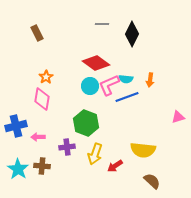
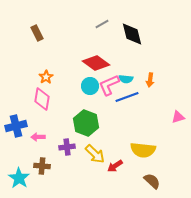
gray line: rotated 32 degrees counterclockwise
black diamond: rotated 40 degrees counterclockwise
yellow arrow: rotated 65 degrees counterclockwise
cyan star: moved 1 px right, 9 px down
